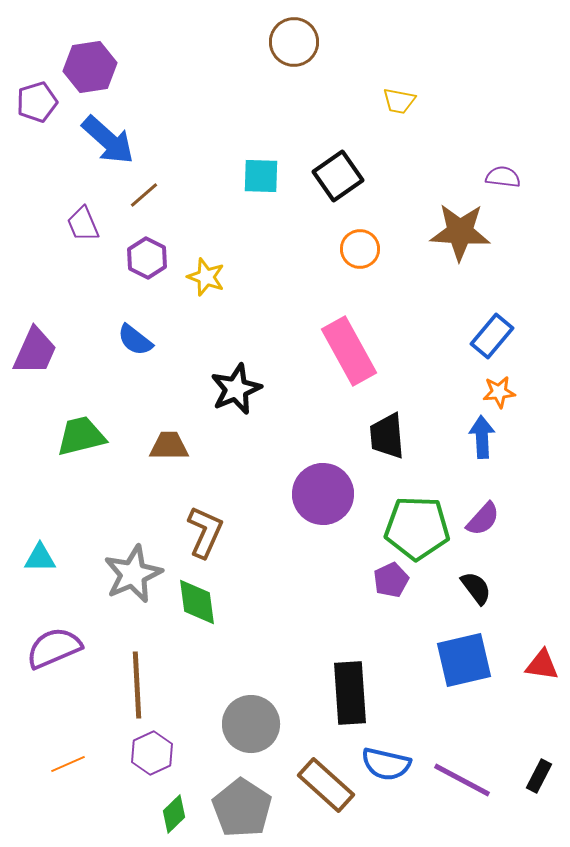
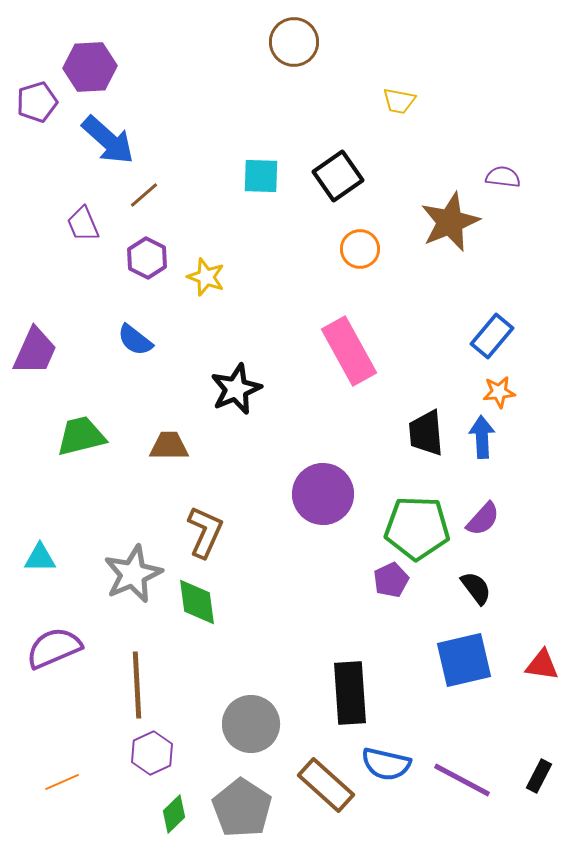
purple hexagon at (90, 67): rotated 6 degrees clockwise
brown star at (460, 232): moved 10 px left, 10 px up; rotated 26 degrees counterclockwise
black trapezoid at (387, 436): moved 39 px right, 3 px up
orange line at (68, 764): moved 6 px left, 18 px down
